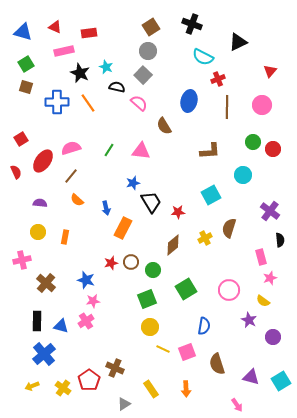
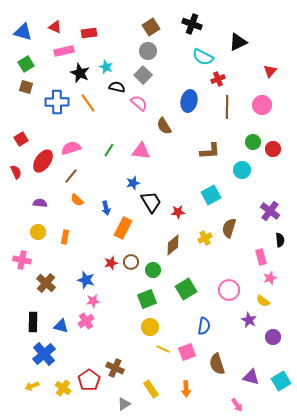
cyan circle at (243, 175): moved 1 px left, 5 px up
pink cross at (22, 260): rotated 24 degrees clockwise
black rectangle at (37, 321): moved 4 px left, 1 px down
